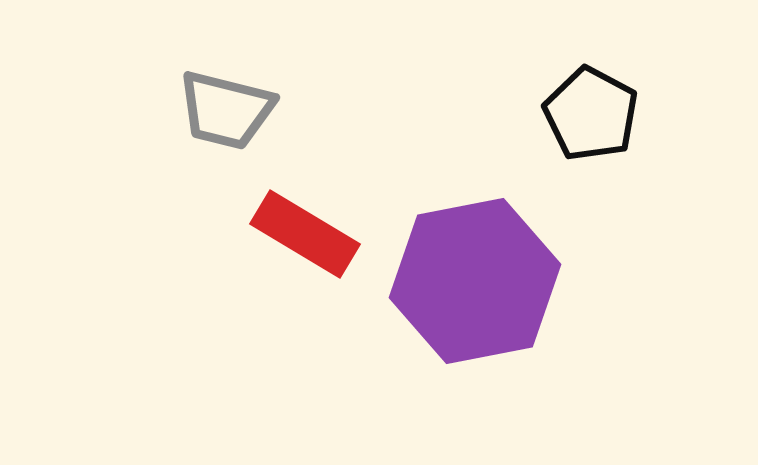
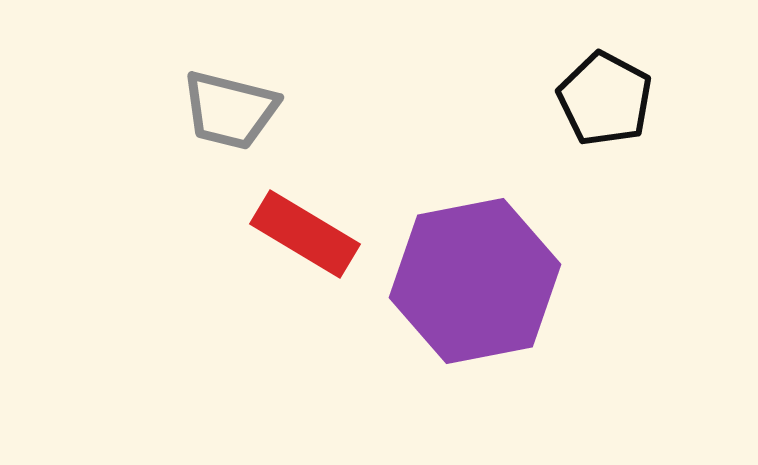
gray trapezoid: moved 4 px right
black pentagon: moved 14 px right, 15 px up
